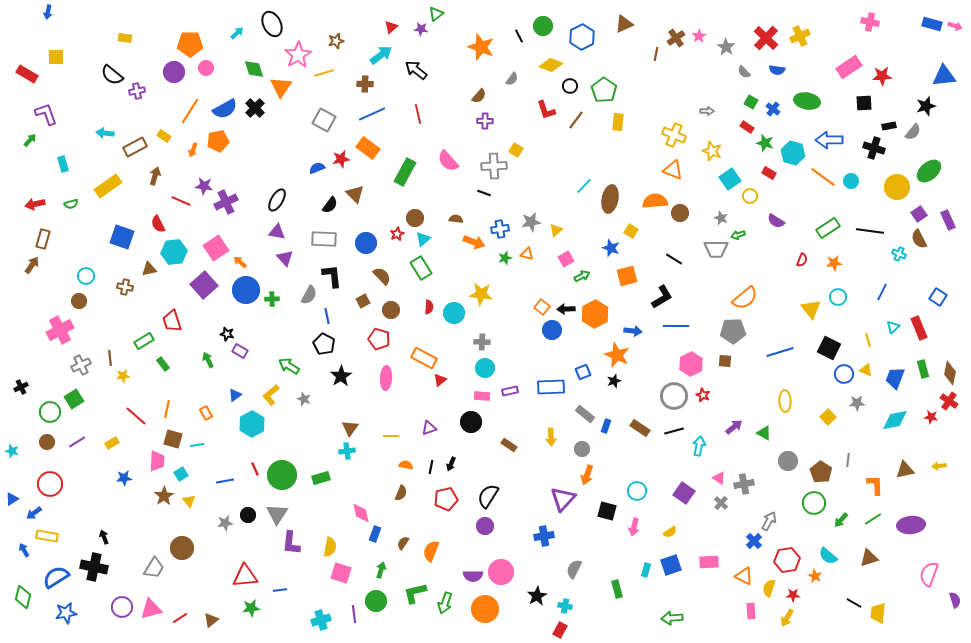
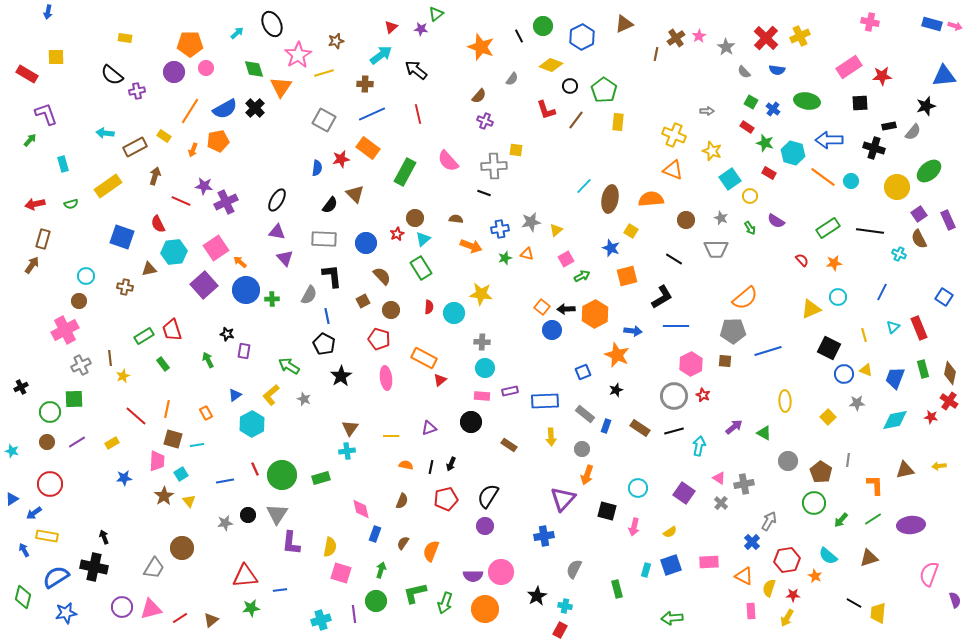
black square at (864, 103): moved 4 px left
purple cross at (485, 121): rotated 21 degrees clockwise
yellow square at (516, 150): rotated 24 degrees counterclockwise
blue semicircle at (317, 168): rotated 119 degrees clockwise
orange semicircle at (655, 201): moved 4 px left, 2 px up
brown circle at (680, 213): moved 6 px right, 7 px down
green arrow at (738, 235): moved 12 px right, 7 px up; rotated 104 degrees counterclockwise
orange arrow at (474, 242): moved 3 px left, 4 px down
red semicircle at (802, 260): rotated 64 degrees counterclockwise
blue square at (938, 297): moved 6 px right
yellow triangle at (811, 309): rotated 45 degrees clockwise
red trapezoid at (172, 321): moved 9 px down
pink cross at (60, 330): moved 5 px right
yellow line at (868, 340): moved 4 px left, 5 px up
green rectangle at (144, 341): moved 5 px up
purple rectangle at (240, 351): moved 4 px right; rotated 70 degrees clockwise
blue line at (780, 352): moved 12 px left, 1 px up
yellow star at (123, 376): rotated 16 degrees counterclockwise
pink ellipse at (386, 378): rotated 10 degrees counterclockwise
black star at (614, 381): moved 2 px right, 9 px down
blue rectangle at (551, 387): moved 6 px left, 14 px down
green square at (74, 399): rotated 30 degrees clockwise
cyan circle at (637, 491): moved 1 px right, 3 px up
brown semicircle at (401, 493): moved 1 px right, 8 px down
pink diamond at (361, 513): moved 4 px up
blue cross at (754, 541): moved 2 px left, 1 px down
